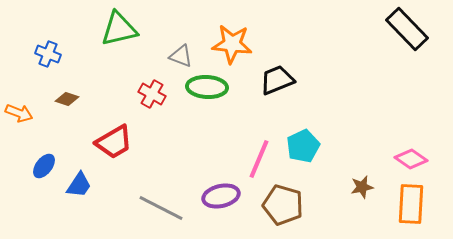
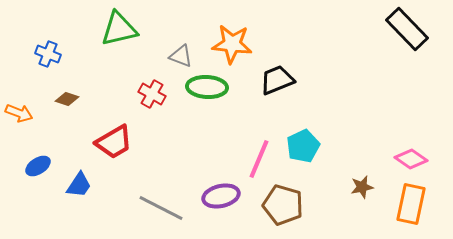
blue ellipse: moved 6 px left; rotated 20 degrees clockwise
orange rectangle: rotated 9 degrees clockwise
